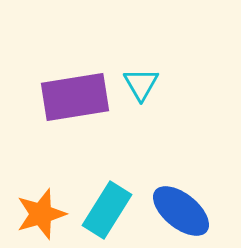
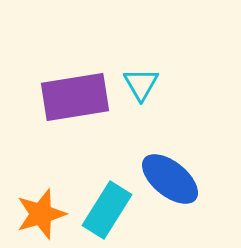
blue ellipse: moved 11 px left, 32 px up
